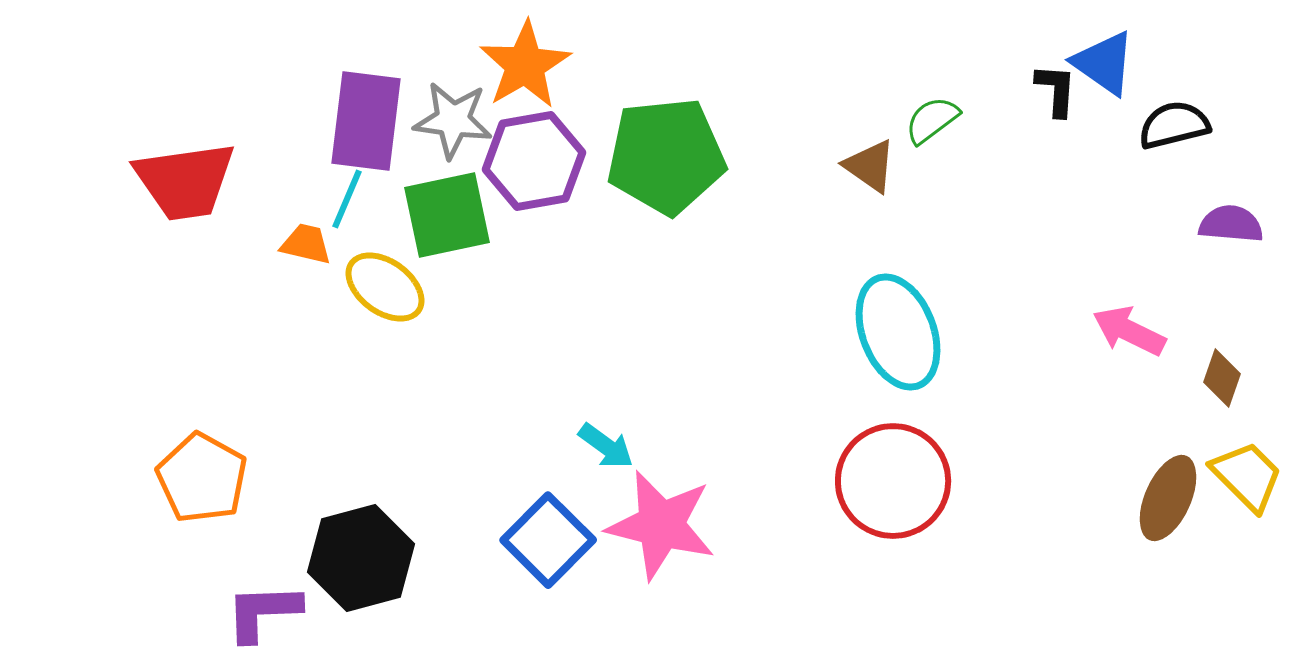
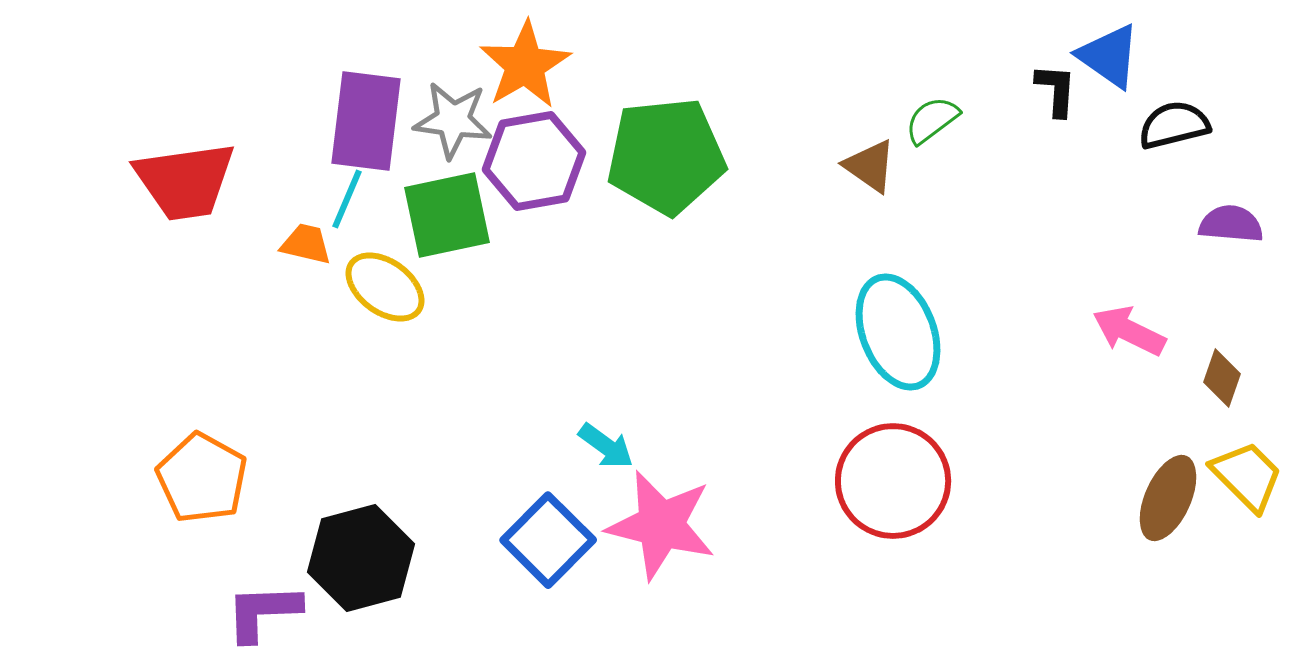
blue triangle: moved 5 px right, 7 px up
